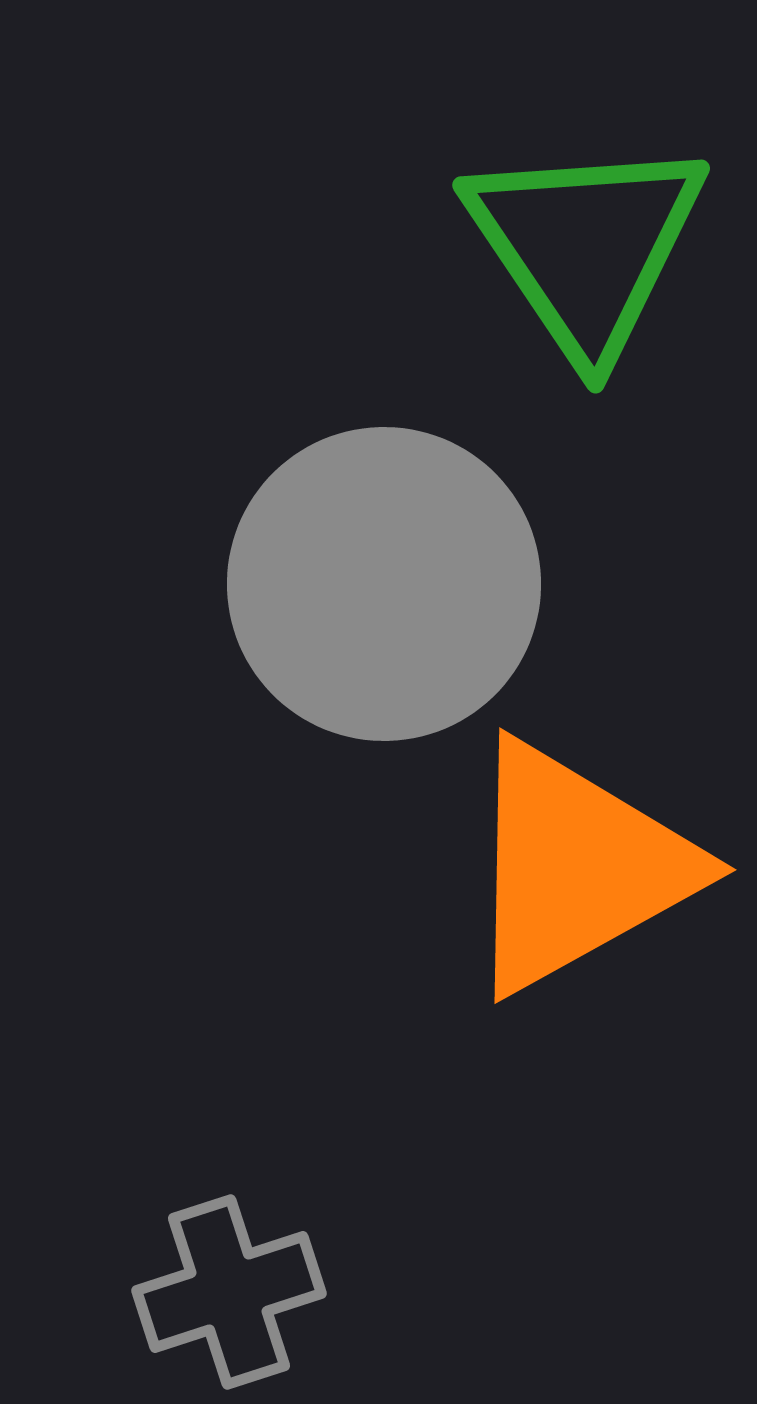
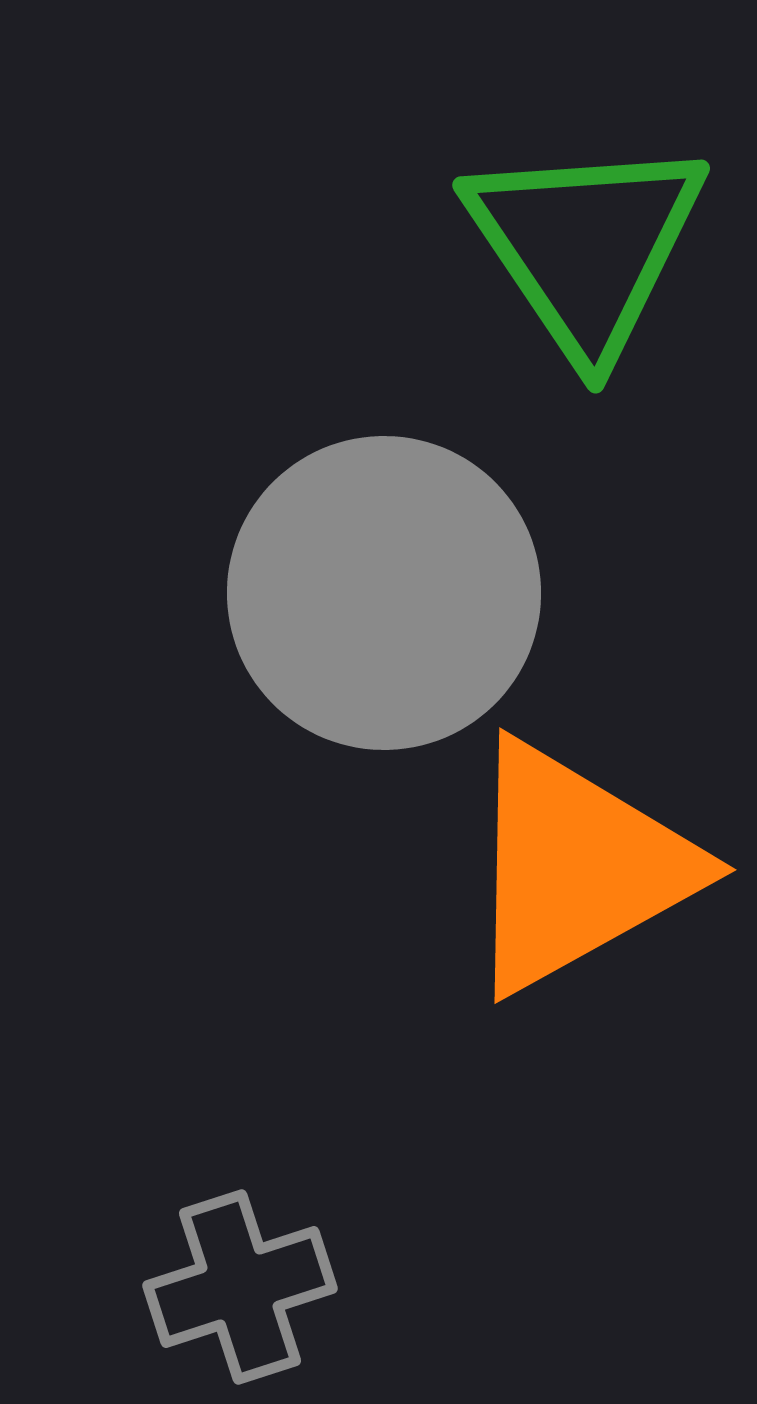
gray circle: moved 9 px down
gray cross: moved 11 px right, 5 px up
